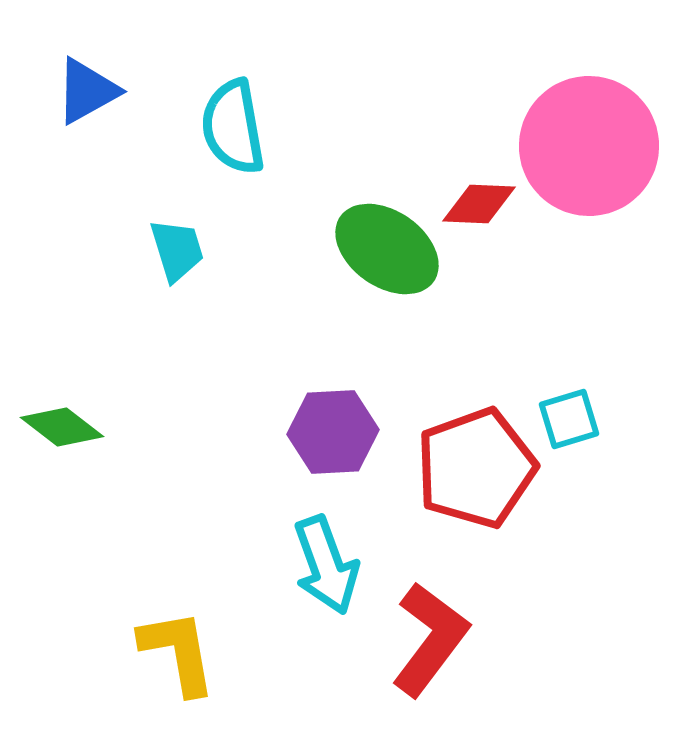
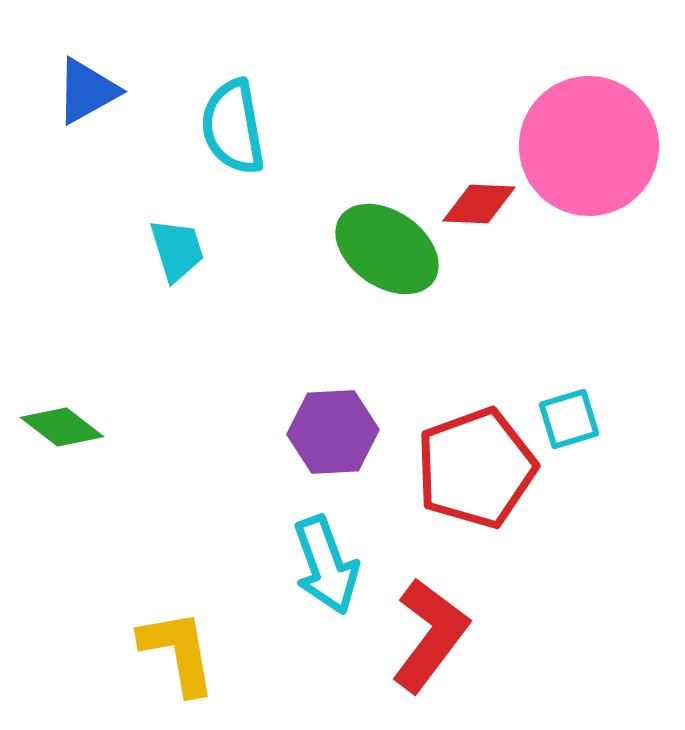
red L-shape: moved 4 px up
